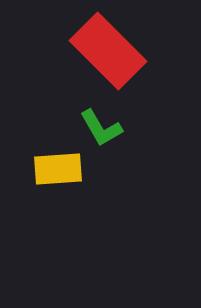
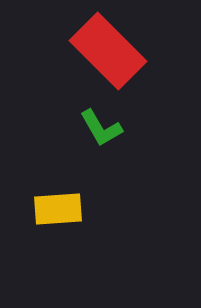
yellow rectangle: moved 40 px down
